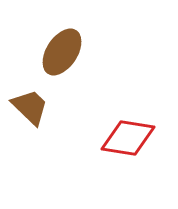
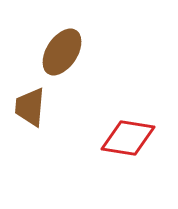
brown trapezoid: rotated 129 degrees counterclockwise
